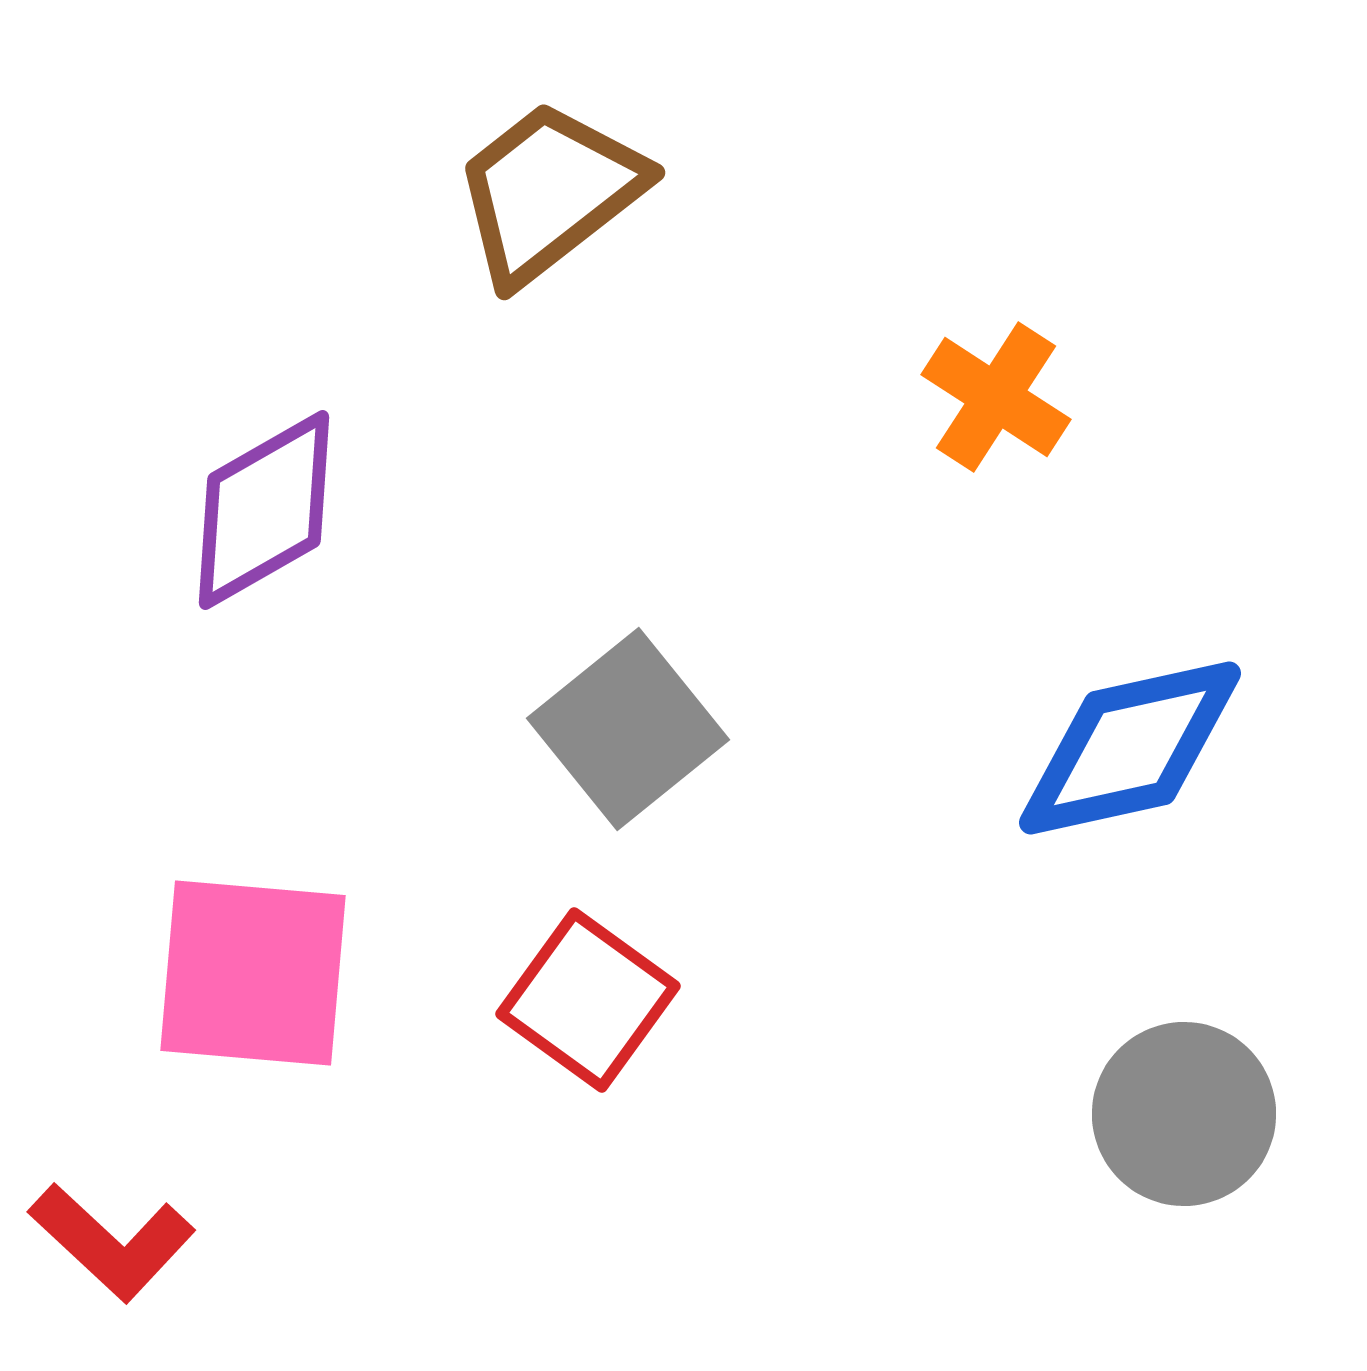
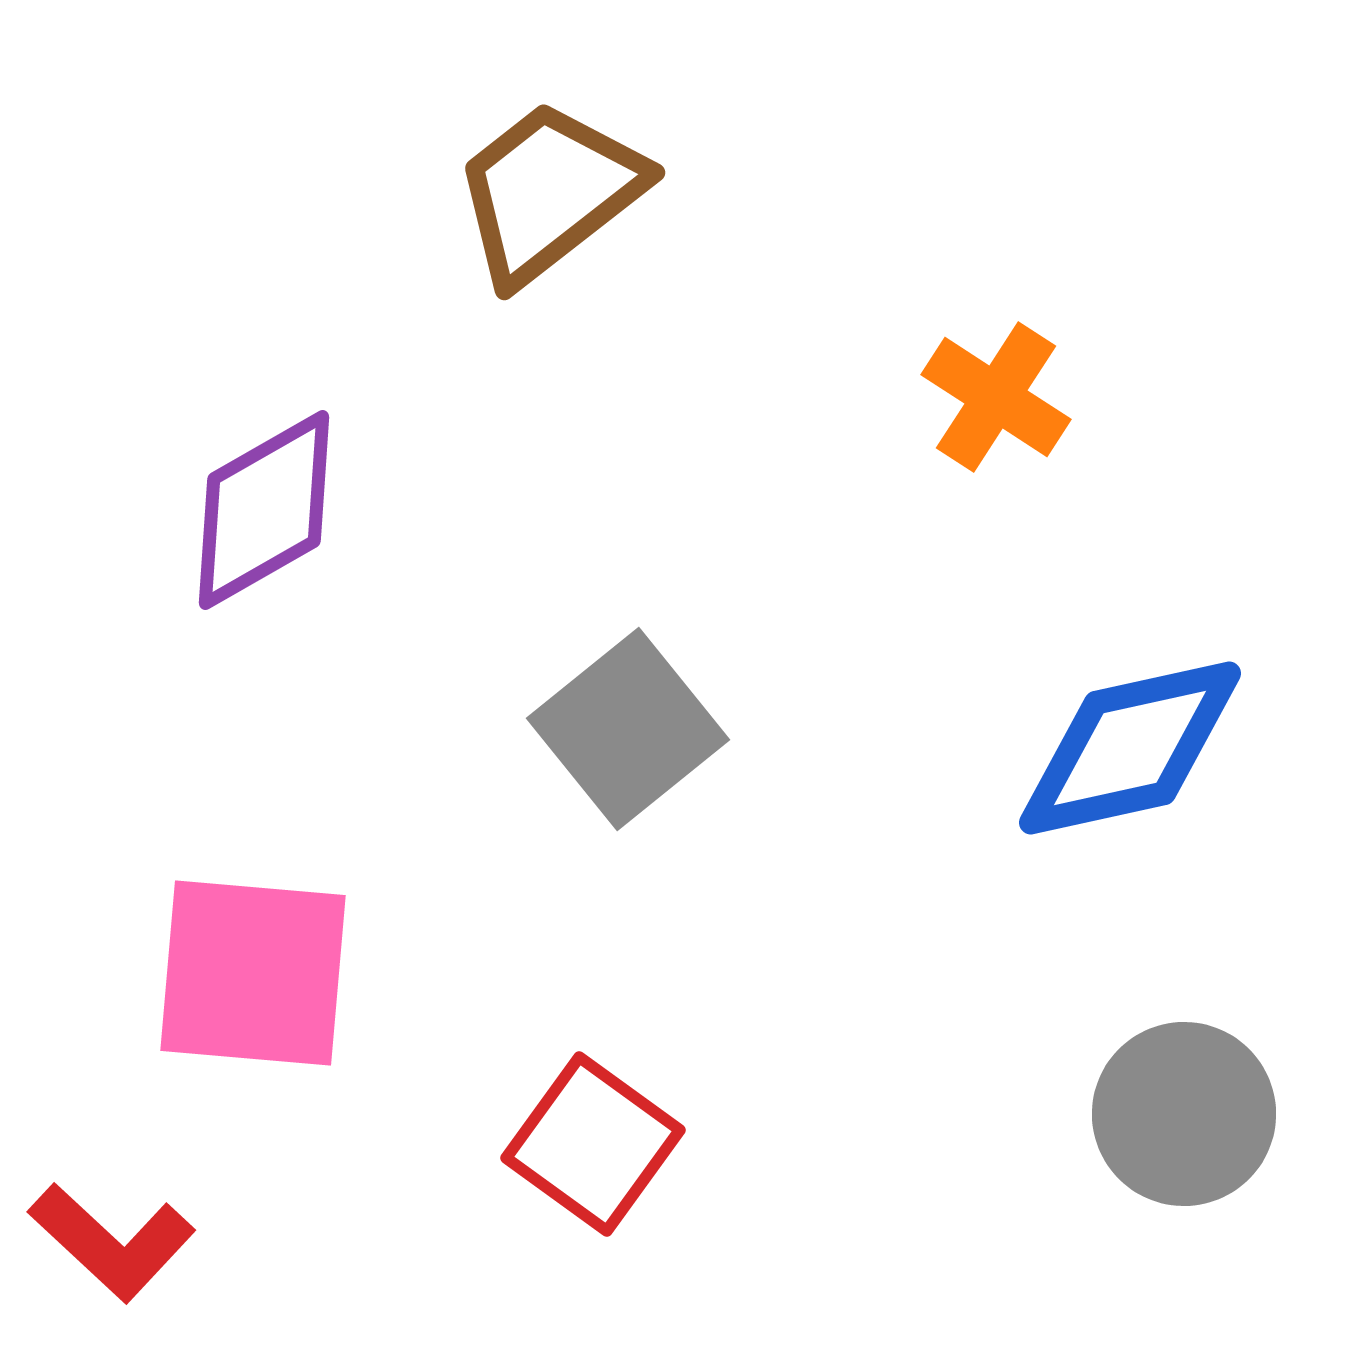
red square: moved 5 px right, 144 px down
